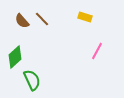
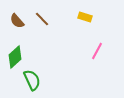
brown semicircle: moved 5 px left
